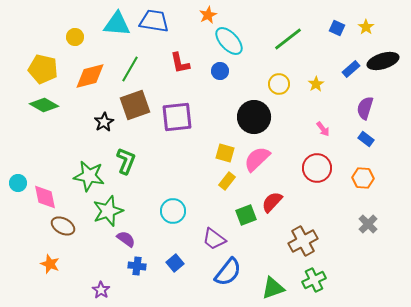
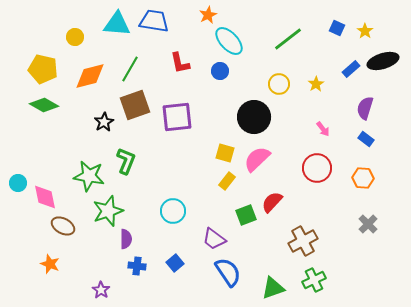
yellow star at (366, 27): moved 1 px left, 4 px down
purple semicircle at (126, 239): rotated 54 degrees clockwise
blue semicircle at (228, 272): rotated 72 degrees counterclockwise
